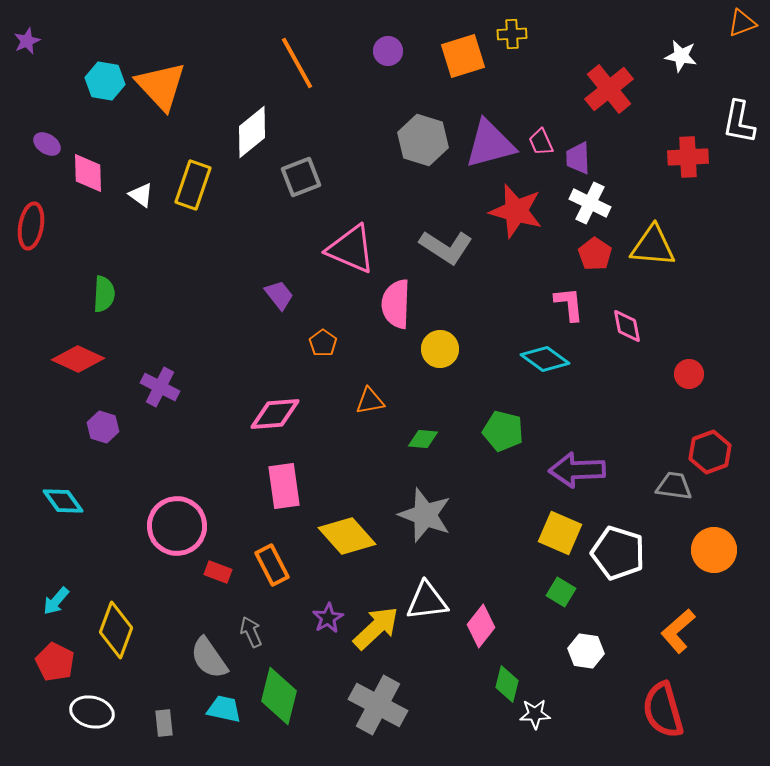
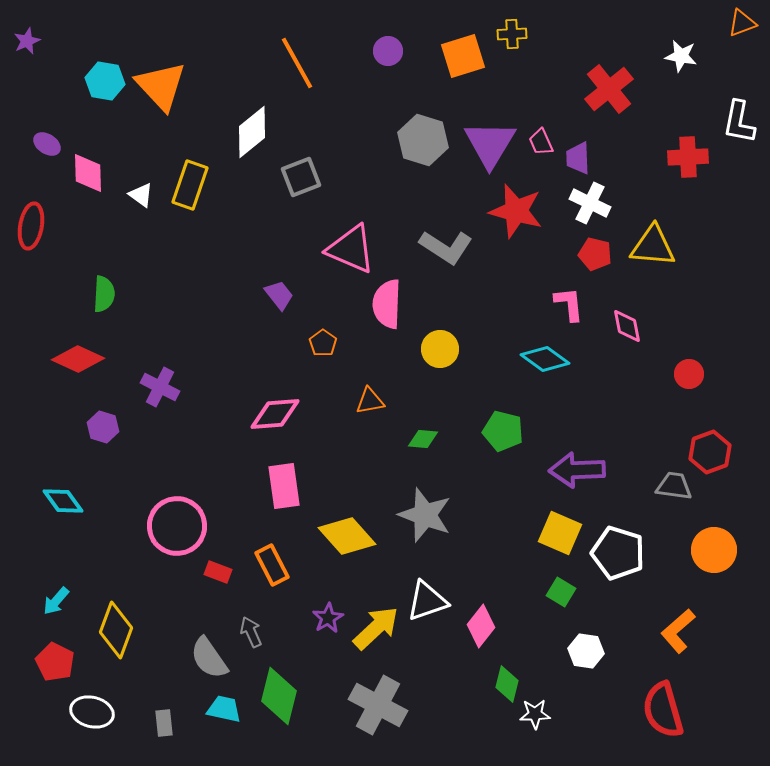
purple triangle at (490, 144): rotated 44 degrees counterclockwise
yellow rectangle at (193, 185): moved 3 px left
red pentagon at (595, 254): rotated 20 degrees counterclockwise
pink semicircle at (396, 304): moved 9 px left
white triangle at (427, 601): rotated 12 degrees counterclockwise
